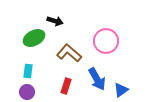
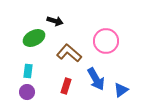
blue arrow: moved 1 px left
